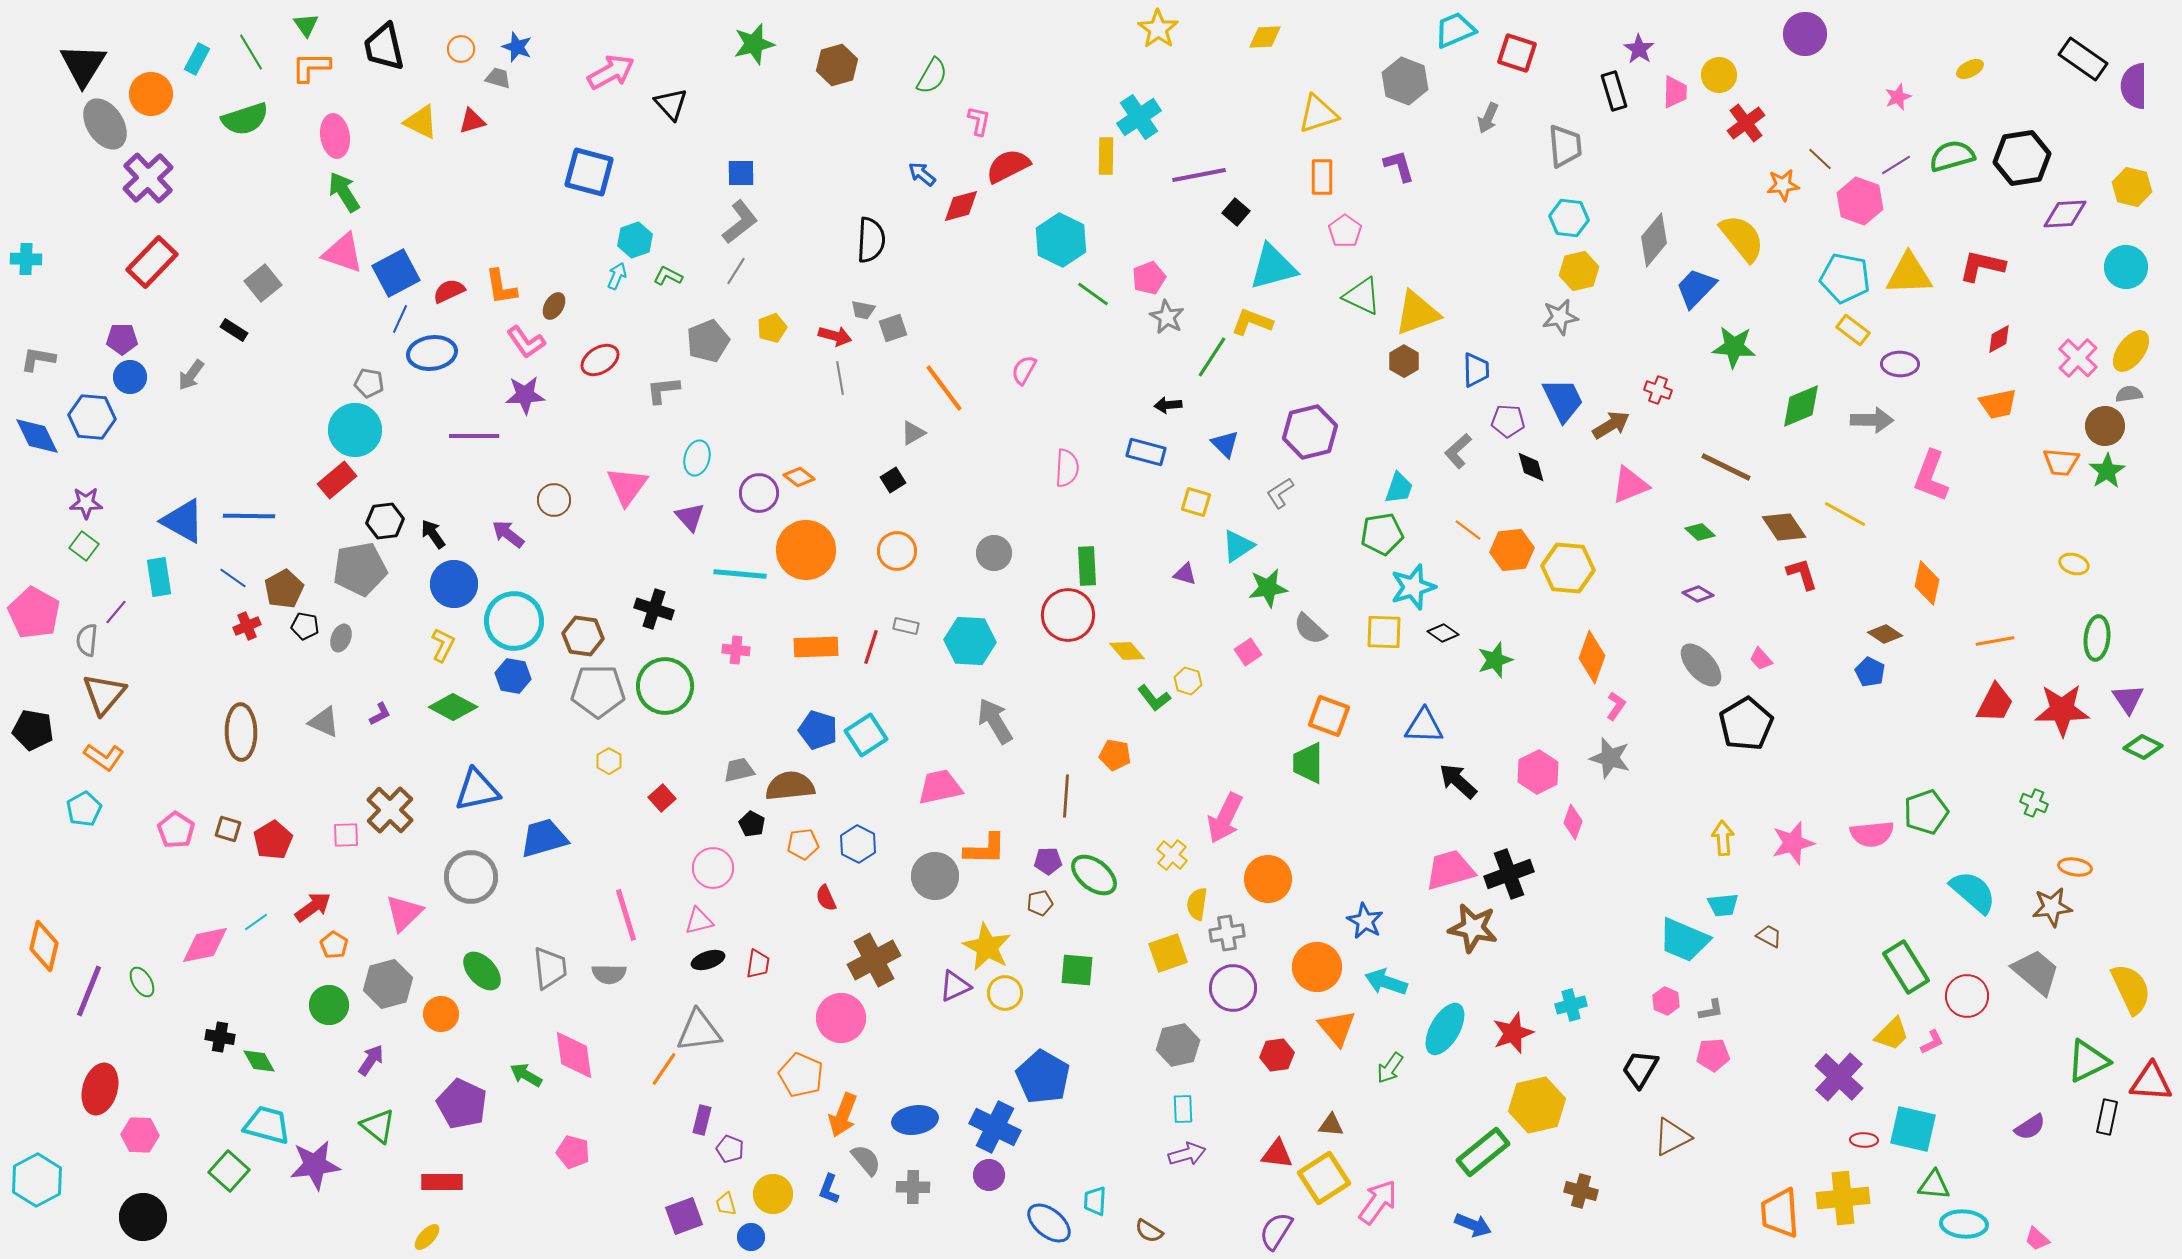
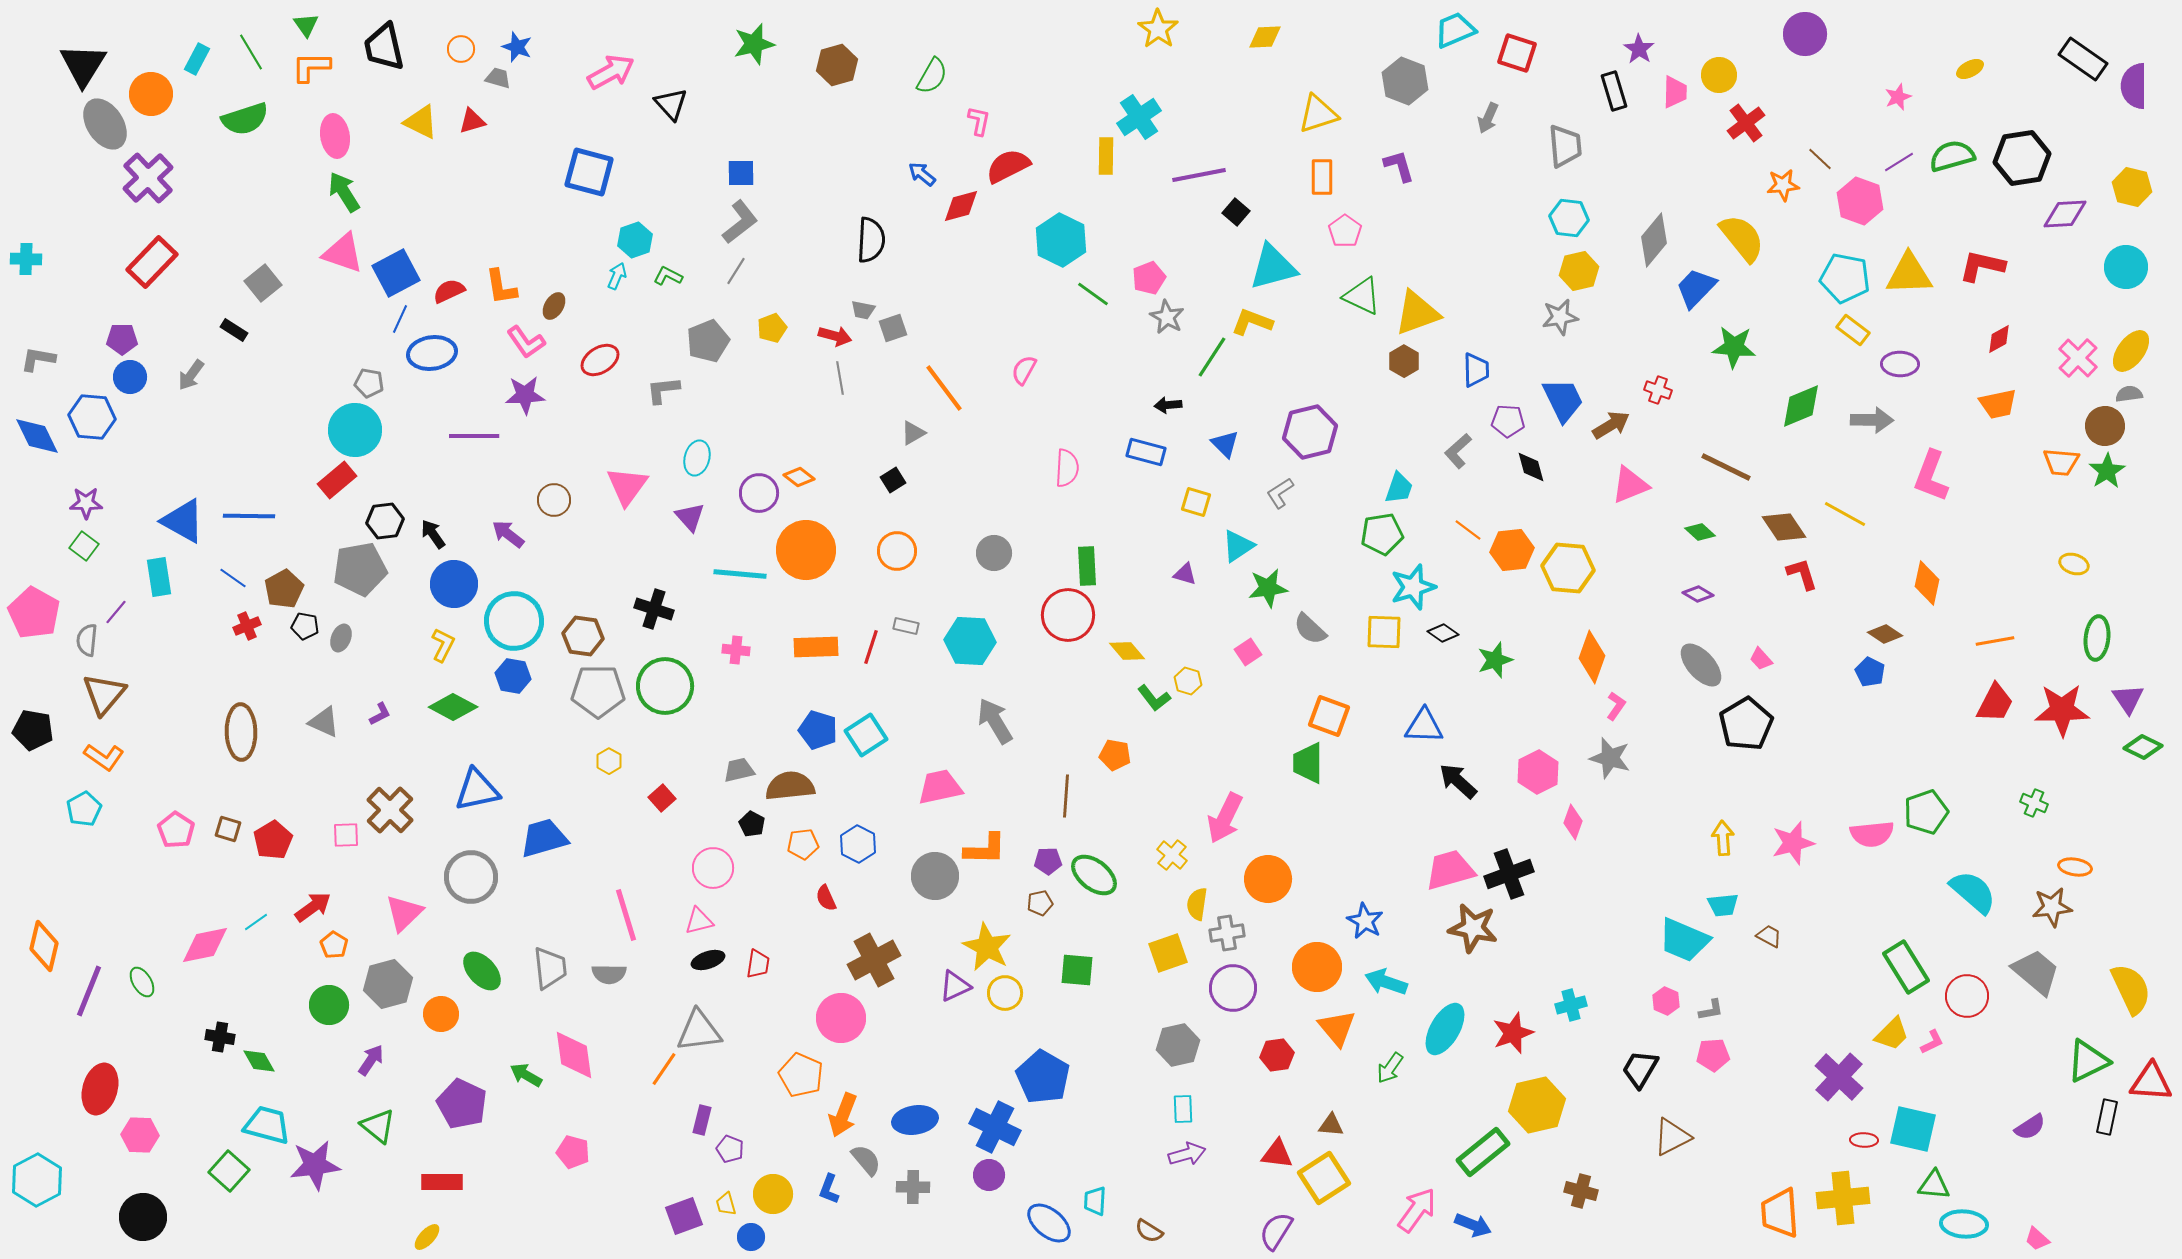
purple line at (1896, 165): moved 3 px right, 3 px up
pink arrow at (1378, 1202): moved 39 px right, 8 px down
